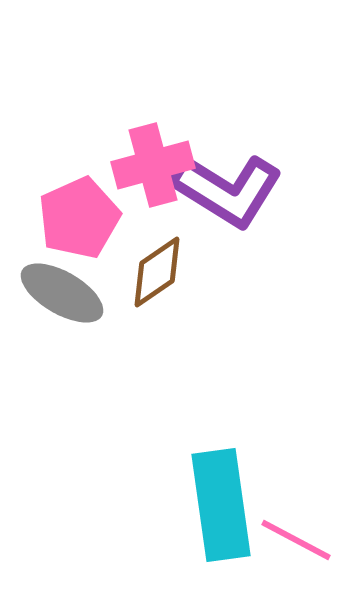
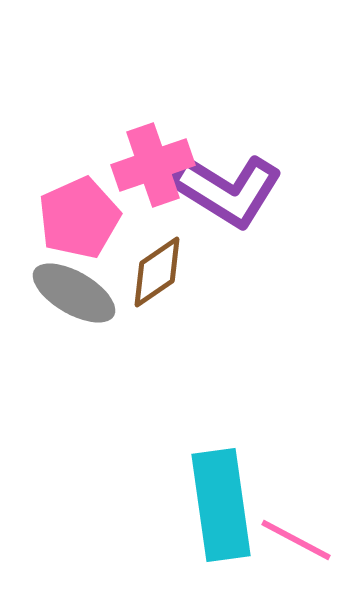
pink cross: rotated 4 degrees counterclockwise
gray ellipse: moved 12 px right
